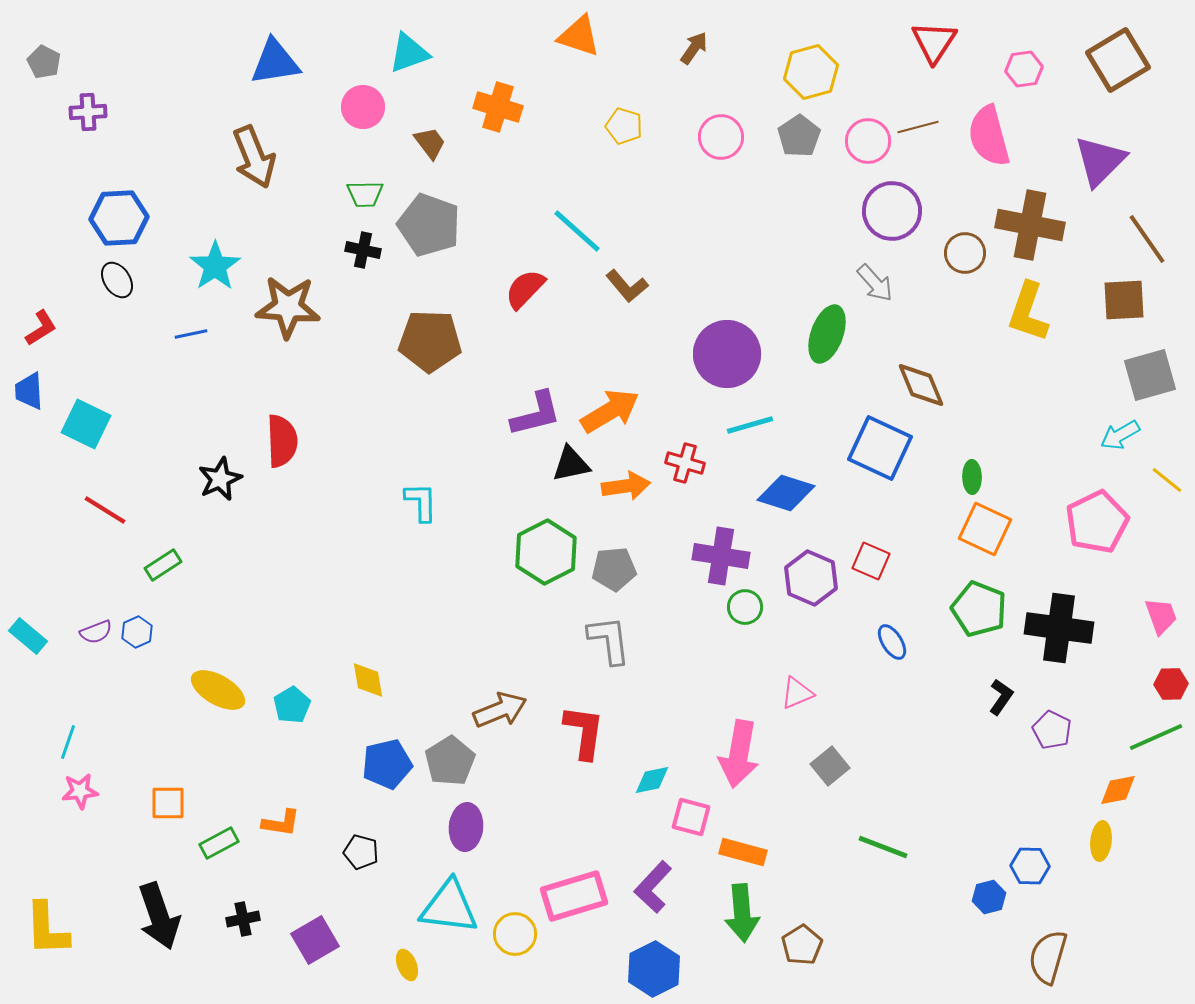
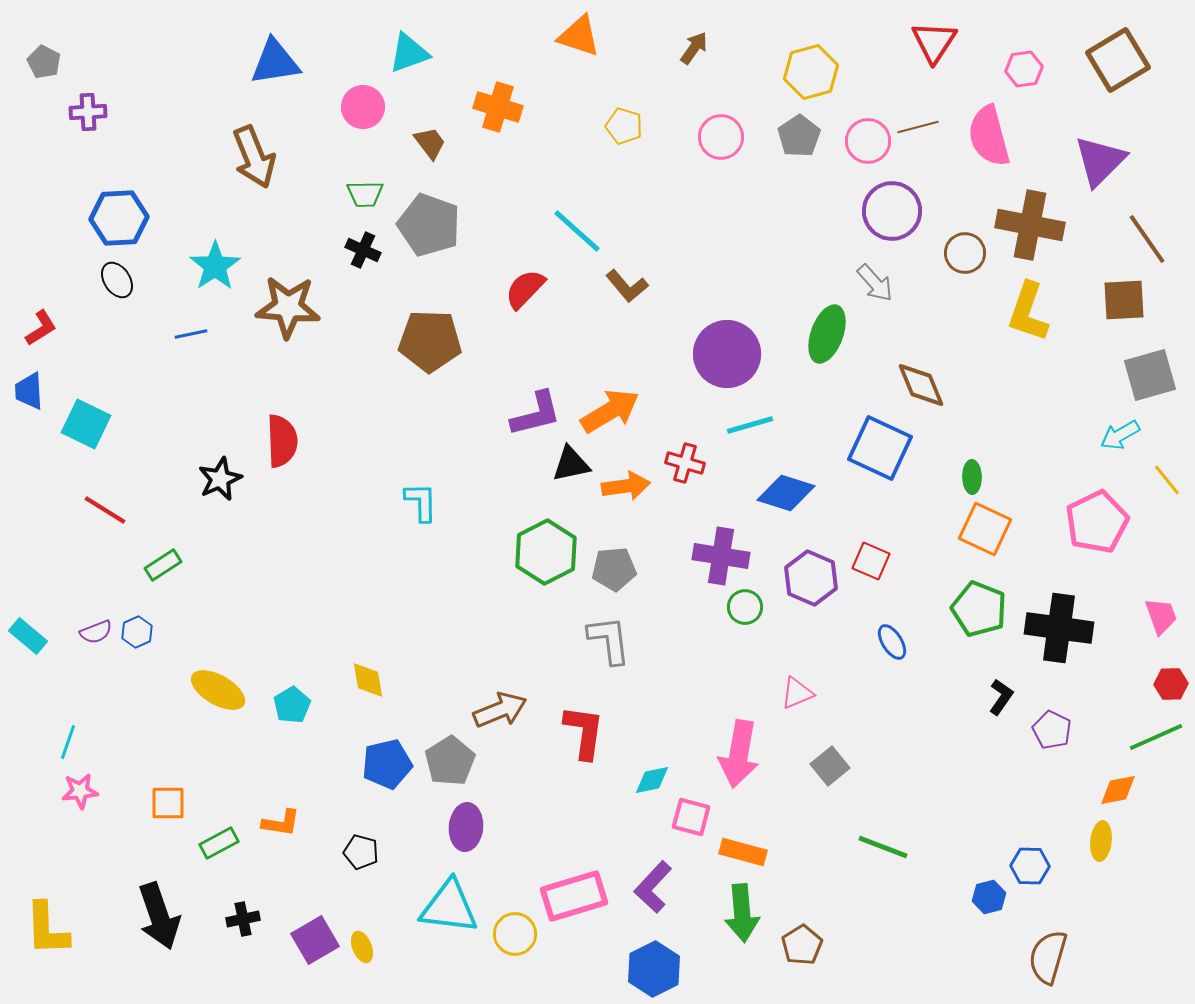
black cross at (363, 250): rotated 12 degrees clockwise
yellow line at (1167, 480): rotated 12 degrees clockwise
yellow ellipse at (407, 965): moved 45 px left, 18 px up
